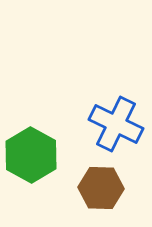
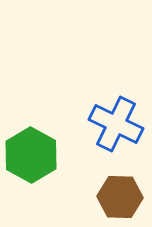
brown hexagon: moved 19 px right, 9 px down
